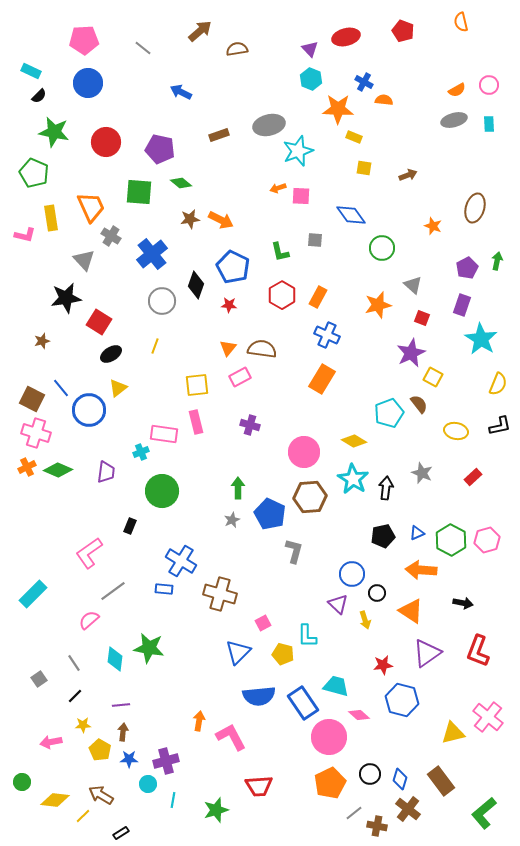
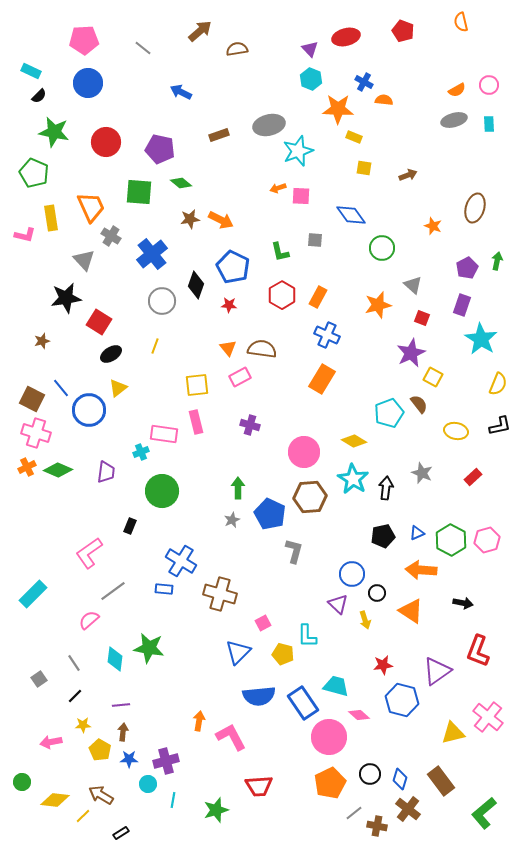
orange triangle at (228, 348): rotated 18 degrees counterclockwise
purple triangle at (427, 653): moved 10 px right, 18 px down
